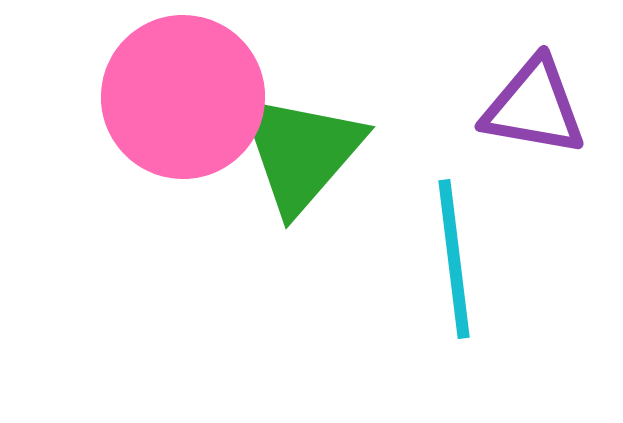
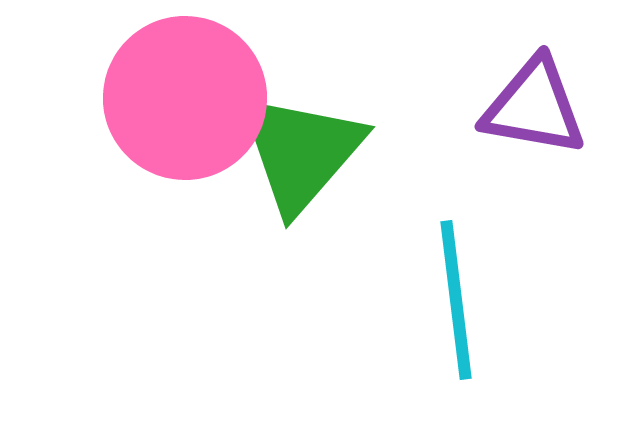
pink circle: moved 2 px right, 1 px down
cyan line: moved 2 px right, 41 px down
